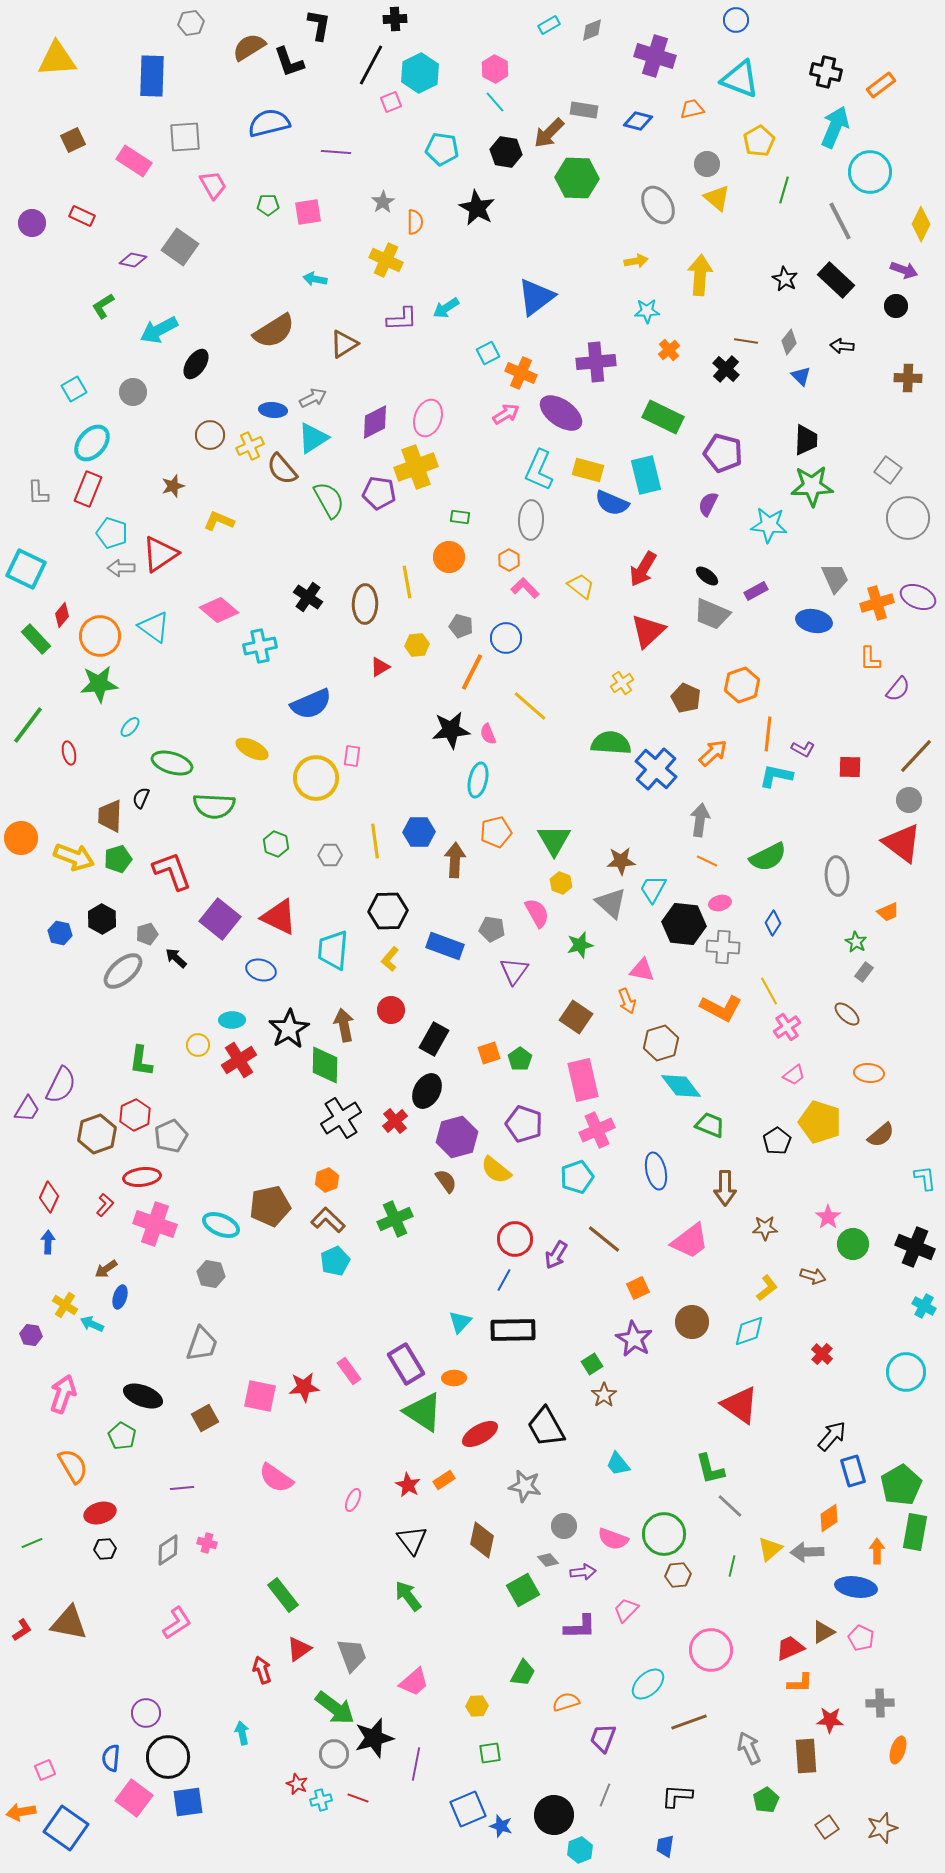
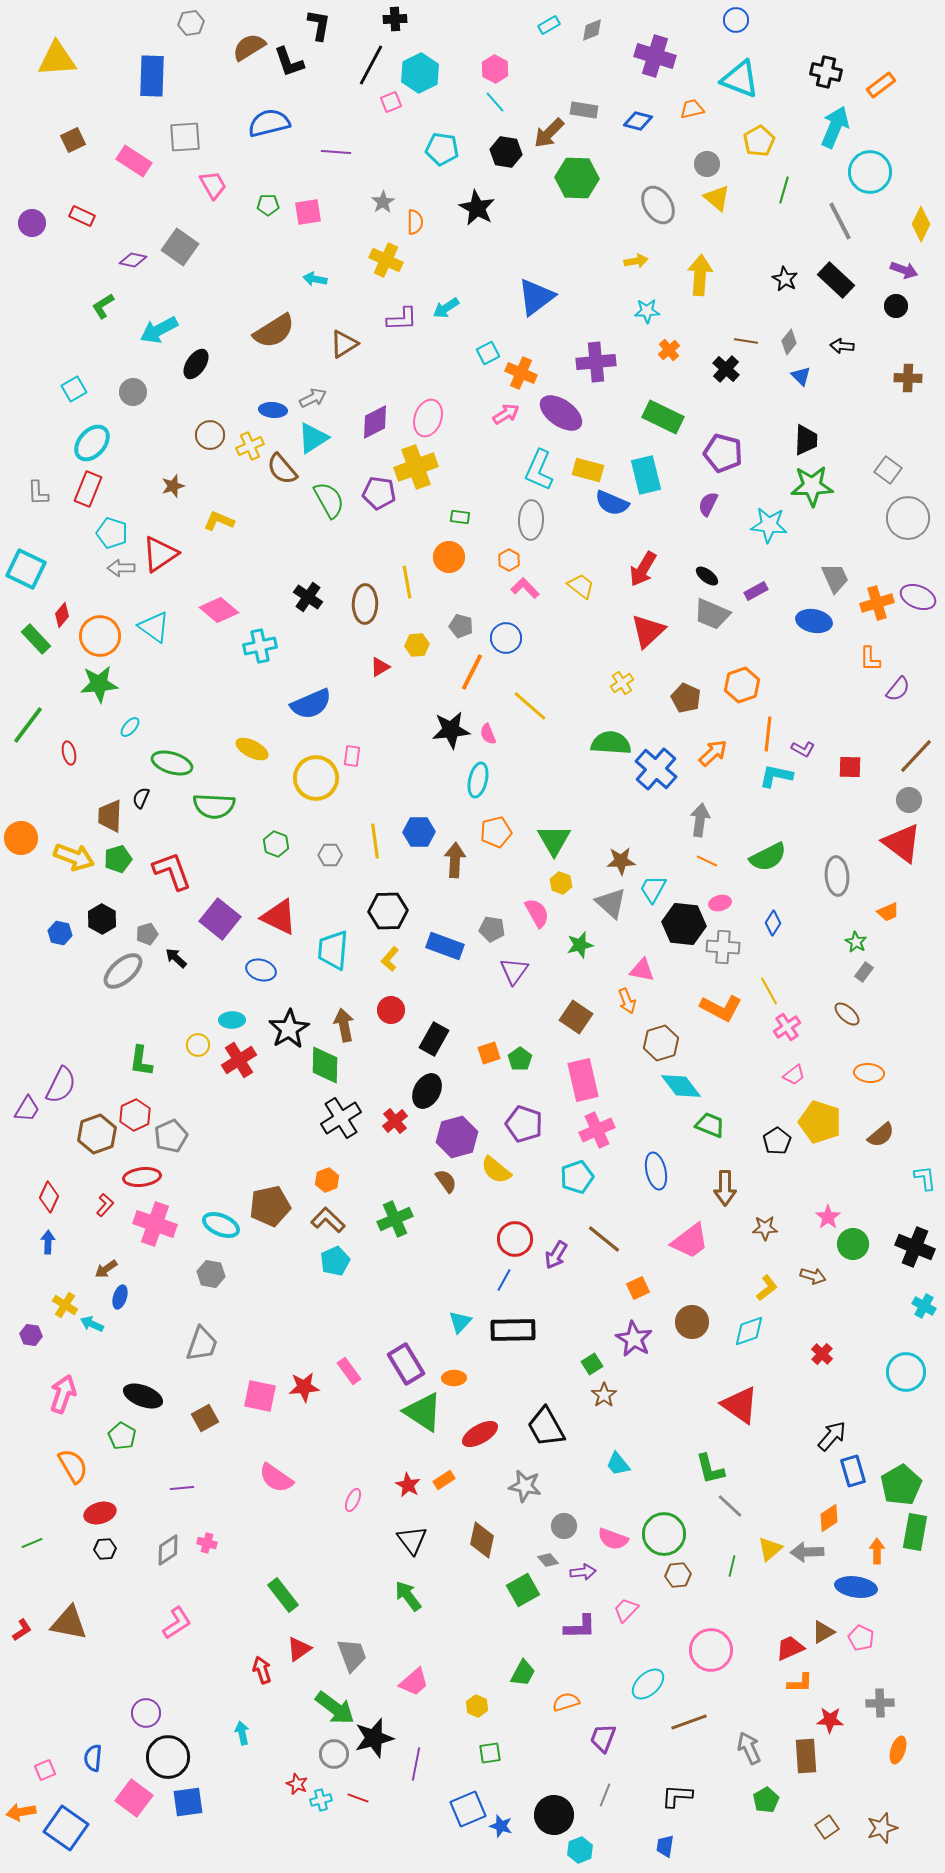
yellow hexagon at (477, 1706): rotated 25 degrees clockwise
blue semicircle at (111, 1758): moved 18 px left
